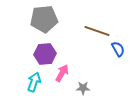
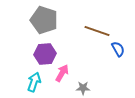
gray pentagon: moved 1 px down; rotated 24 degrees clockwise
